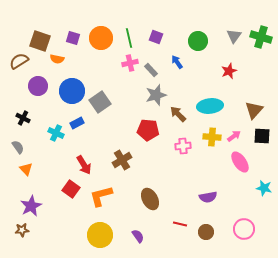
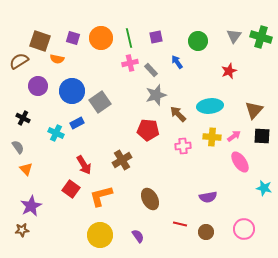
purple square at (156, 37): rotated 32 degrees counterclockwise
